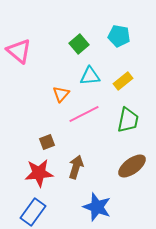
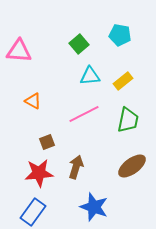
cyan pentagon: moved 1 px right, 1 px up
pink triangle: rotated 36 degrees counterclockwise
orange triangle: moved 28 px left, 7 px down; rotated 42 degrees counterclockwise
blue star: moved 3 px left
